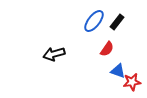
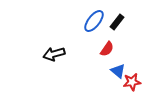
blue triangle: rotated 21 degrees clockwise
